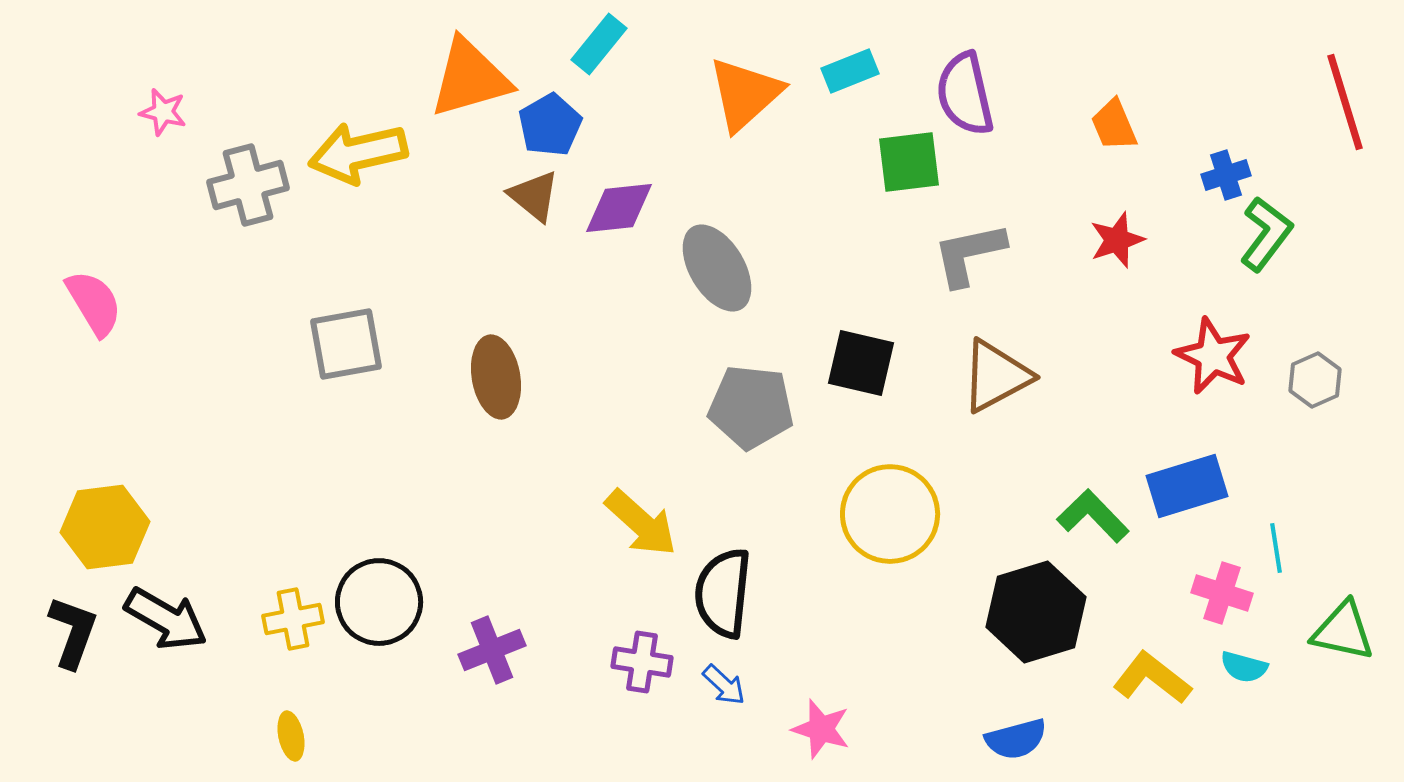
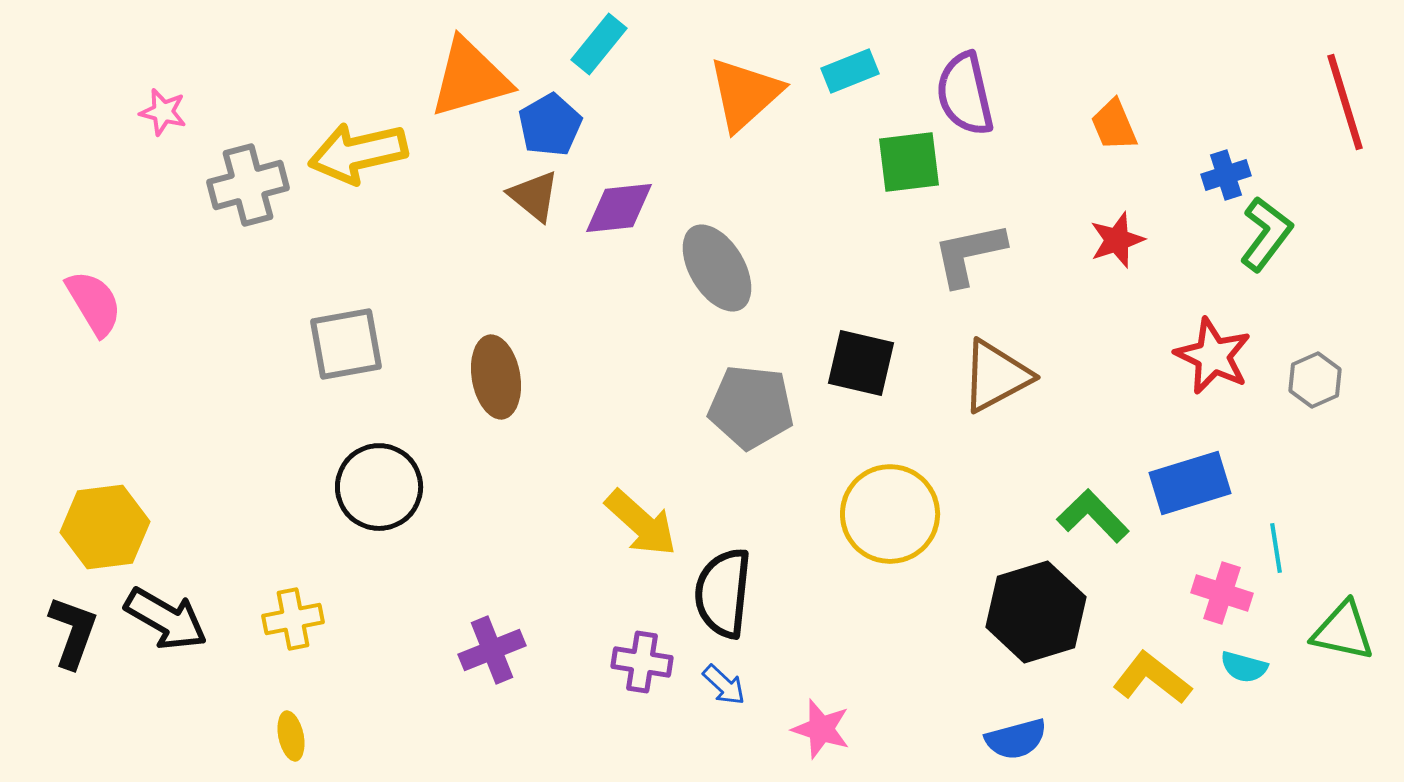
blue rectangle at (1187, 486): moved 3 px right, 3 px up
black circle at (379, 602): moved 115 px up
